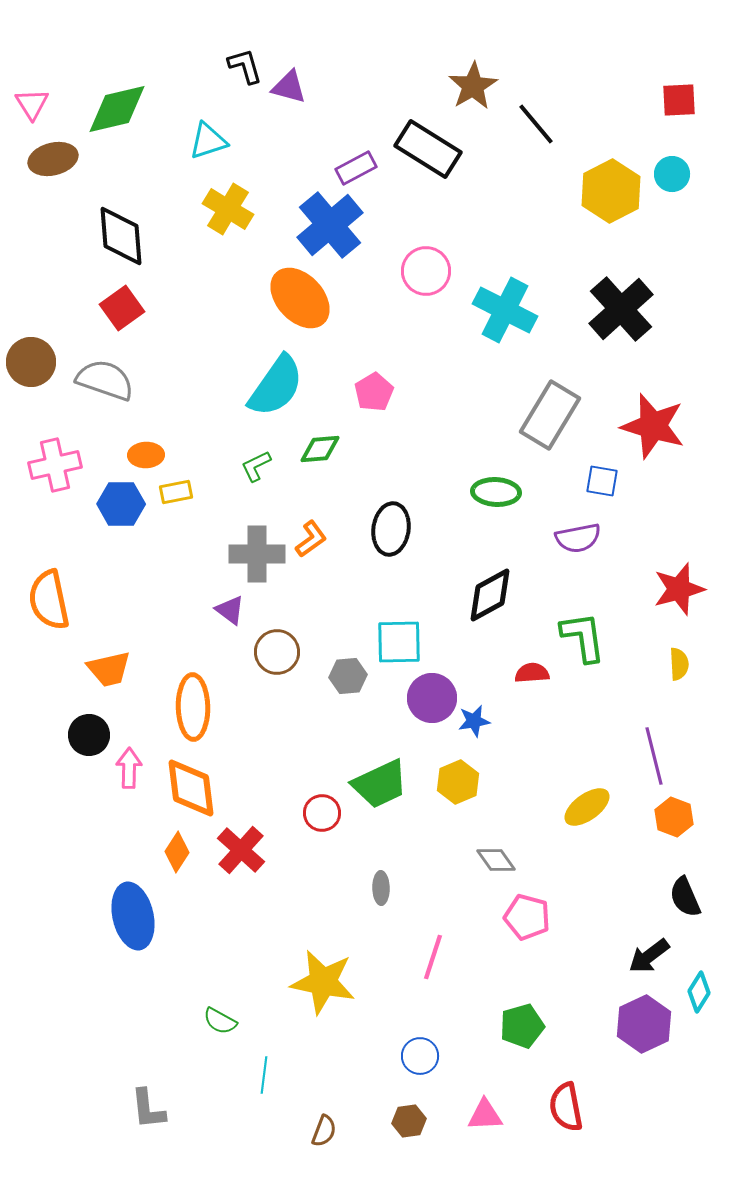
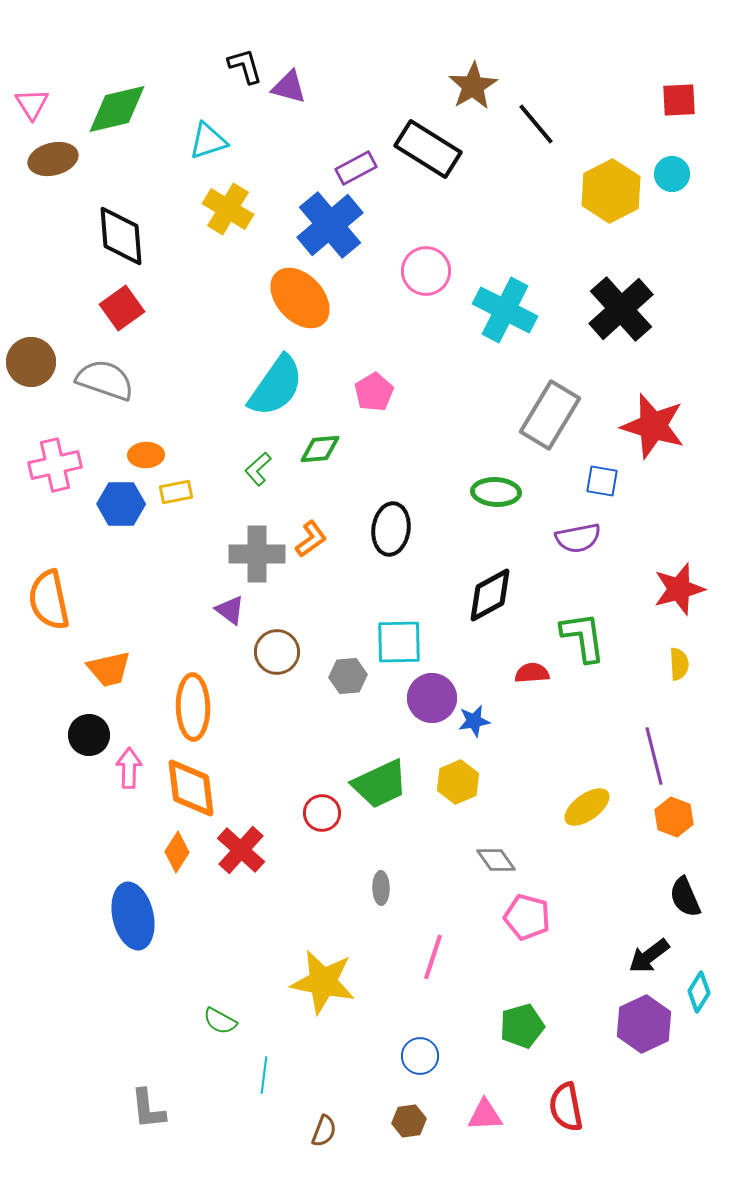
green L-shape at (256, 466): moved 2 px right, 3 px down; rotated 16 degrees counterclockwise
